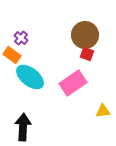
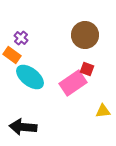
red square: moved 15 px down
black arrow: rotated 88 degrees counterclockwise
